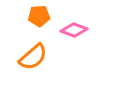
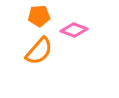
orange semicircle: moved 6 px right, 6 px up; rotated 8 degrees counterclockwise
